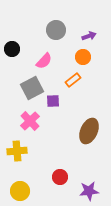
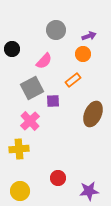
orange circle: moved 3 px up
brown ellipse: moved 4 px right, 17 px up
yellow cross: moved 2 px right, 2 px up
red circle: moved 2 px left, 1 px down
